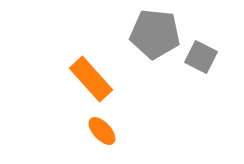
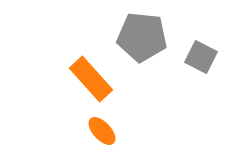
gray pentagon: moved 13 px left, 3 px down
